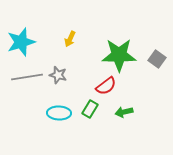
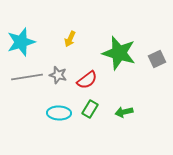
green star: moved 2 px up; rotated 16 degrees clockwise
gray square: rotated 30 degrees clockwise
red semicircle: moved 19 px left, 6 px up
